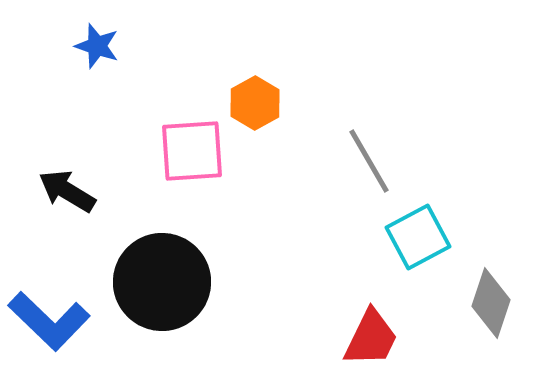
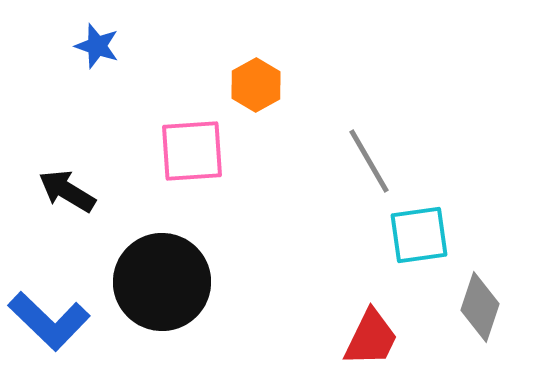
orange hexagon: moved 1 px right, 18 px up
cyan square: moved 1 px right, 2 px up; rotated 20 degrees clockwise
gray diamond: moved 11 px left, 4 px down
